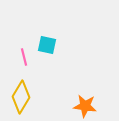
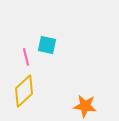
pink line: moved 2 px right
yellow diamond: moved 3 px right, 6 px up; rotated 16 degrees clockwise
